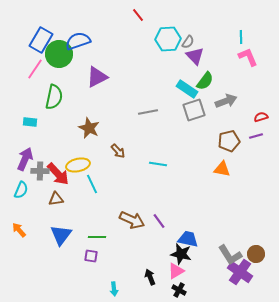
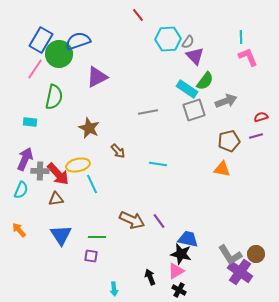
blue triangle at (61, 235): rotated 10 degrees counterclockwise
